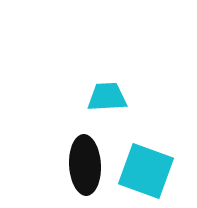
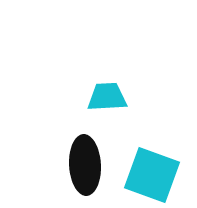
cyan square: moved 6 px right, 4 px down
